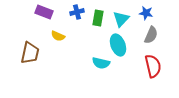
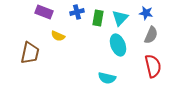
cyan triangle: moved 1 px left, 1 px up
cyan semicircle: moved 6 px right, 15 px down
